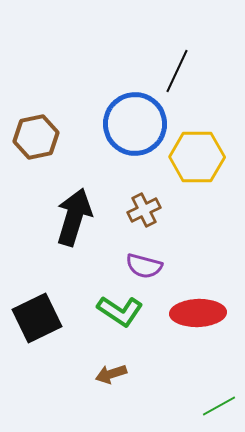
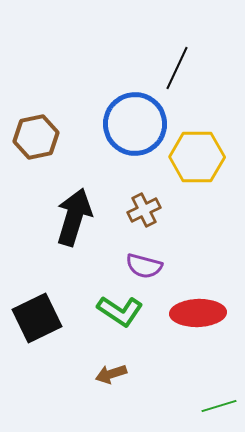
black line: moved 3 px up
green line: rotated 12 degrees clockwise
